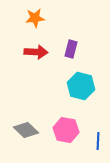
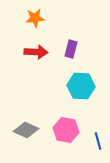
cyan hexagon: rotated 12 degrees counterclockwise
gray diamond: rotated 20 degrees counterclockwise
blue line: rotated 18 degrees counterclockwise
